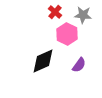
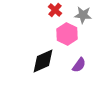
red cross: moved 2 px up
